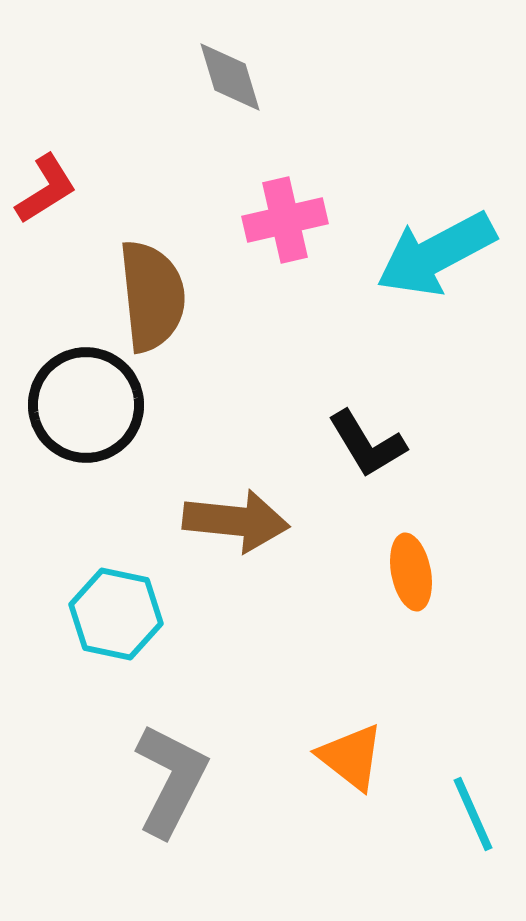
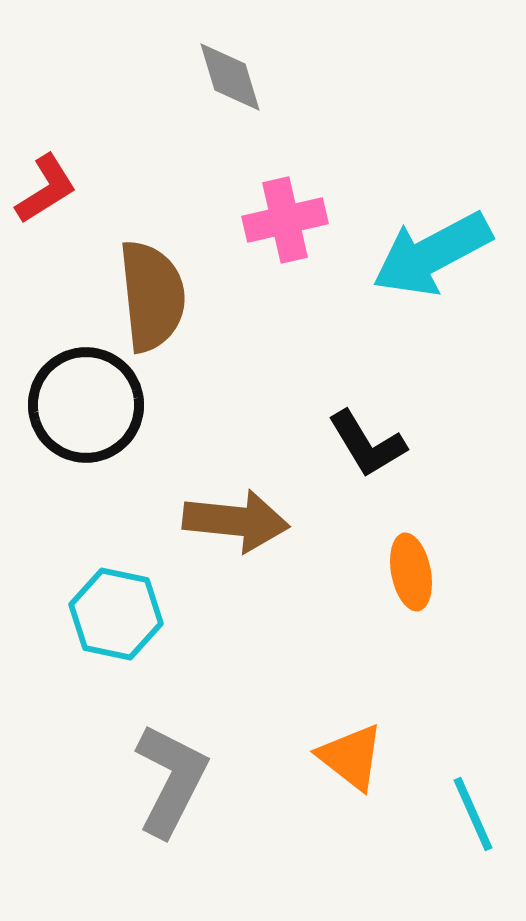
cyan arrow: moved 4 px left
